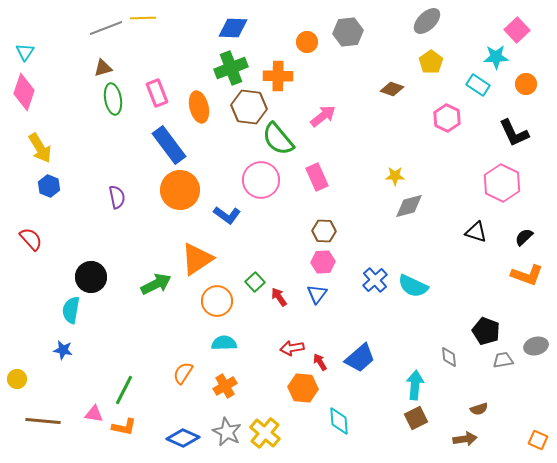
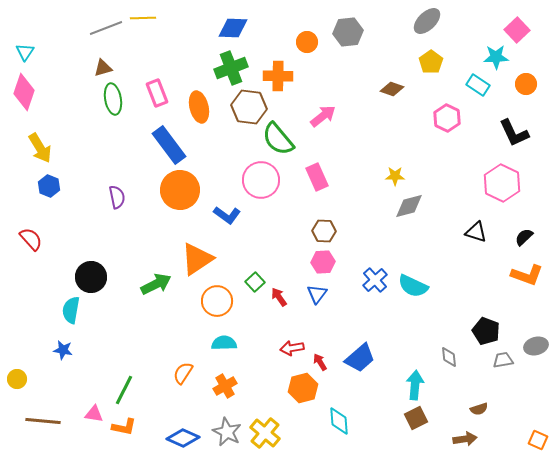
orange hexagon at (303, 388): rotated 20 degrees counterclockwise
